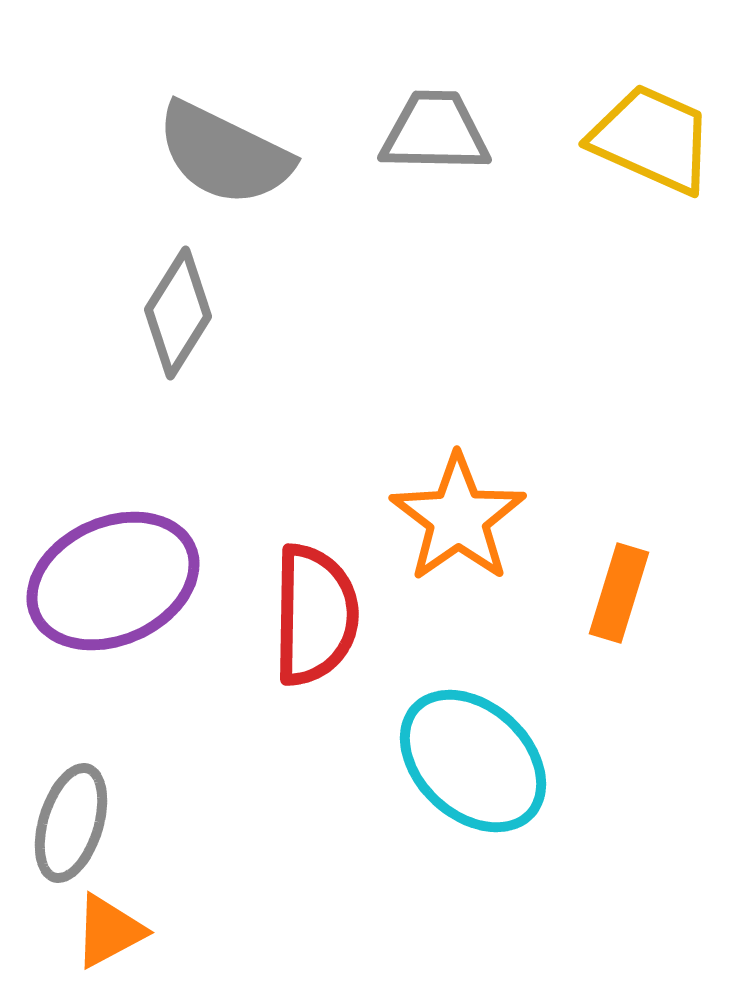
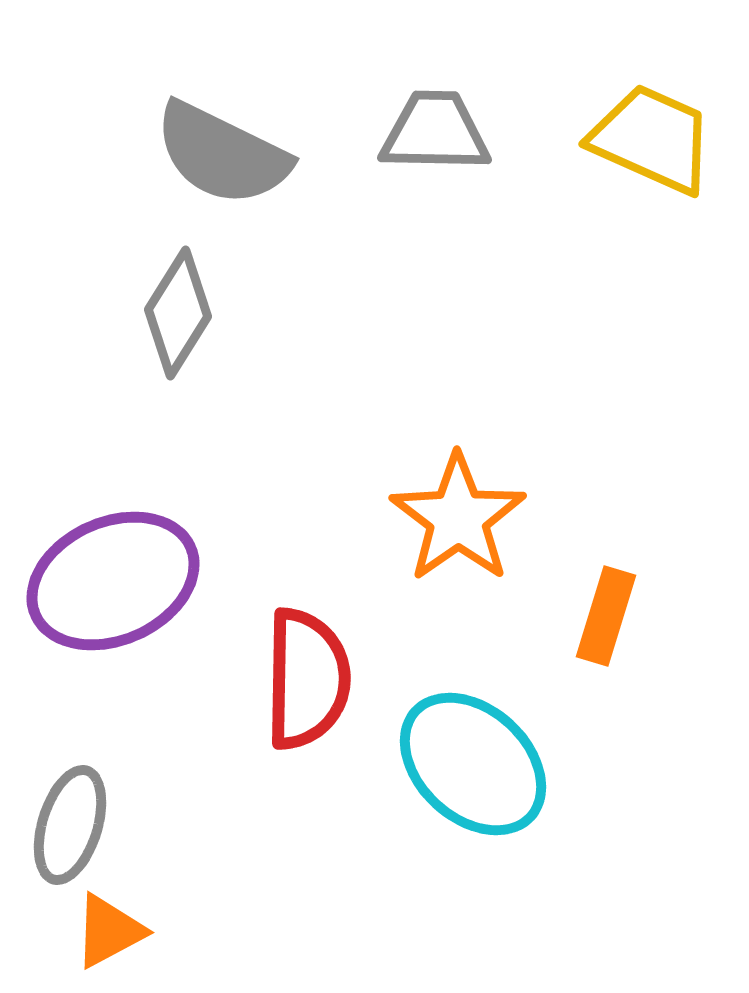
gray semicircle: moved 2 px left
orange rectangle: moved 13 px left, 23 px down
red semicircle: moved 8 px left, 64 px down
cyan ellipse: moved 3 px down
gray ellipse: moved 1 px left, 2 px down
